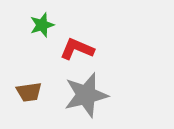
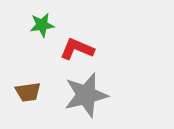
green star: rotated 10 degrees clockwise
brown trapezoid: moved 1 px left
